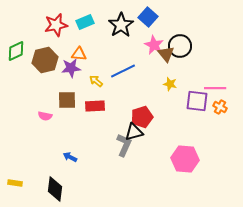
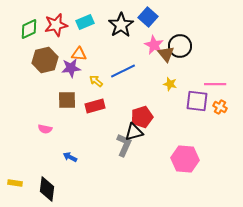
green diamond: moved 13 px right, 22 px up
pink line: moved 4 px up
red rectangle: rotated 12 degrees counterclockwise
pink semicircle: moved 13 px down
black diamond: moved 8 px left
